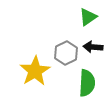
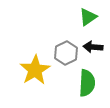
yellow star: moved 1 px up
